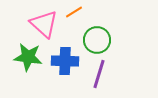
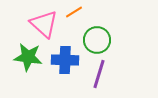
blue cross: moved 1 px up
